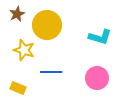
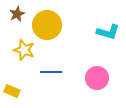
cyan L-shape: moved 8 px right, 5 px up
yellow rectangle: moved 6 px left, 3 px down
